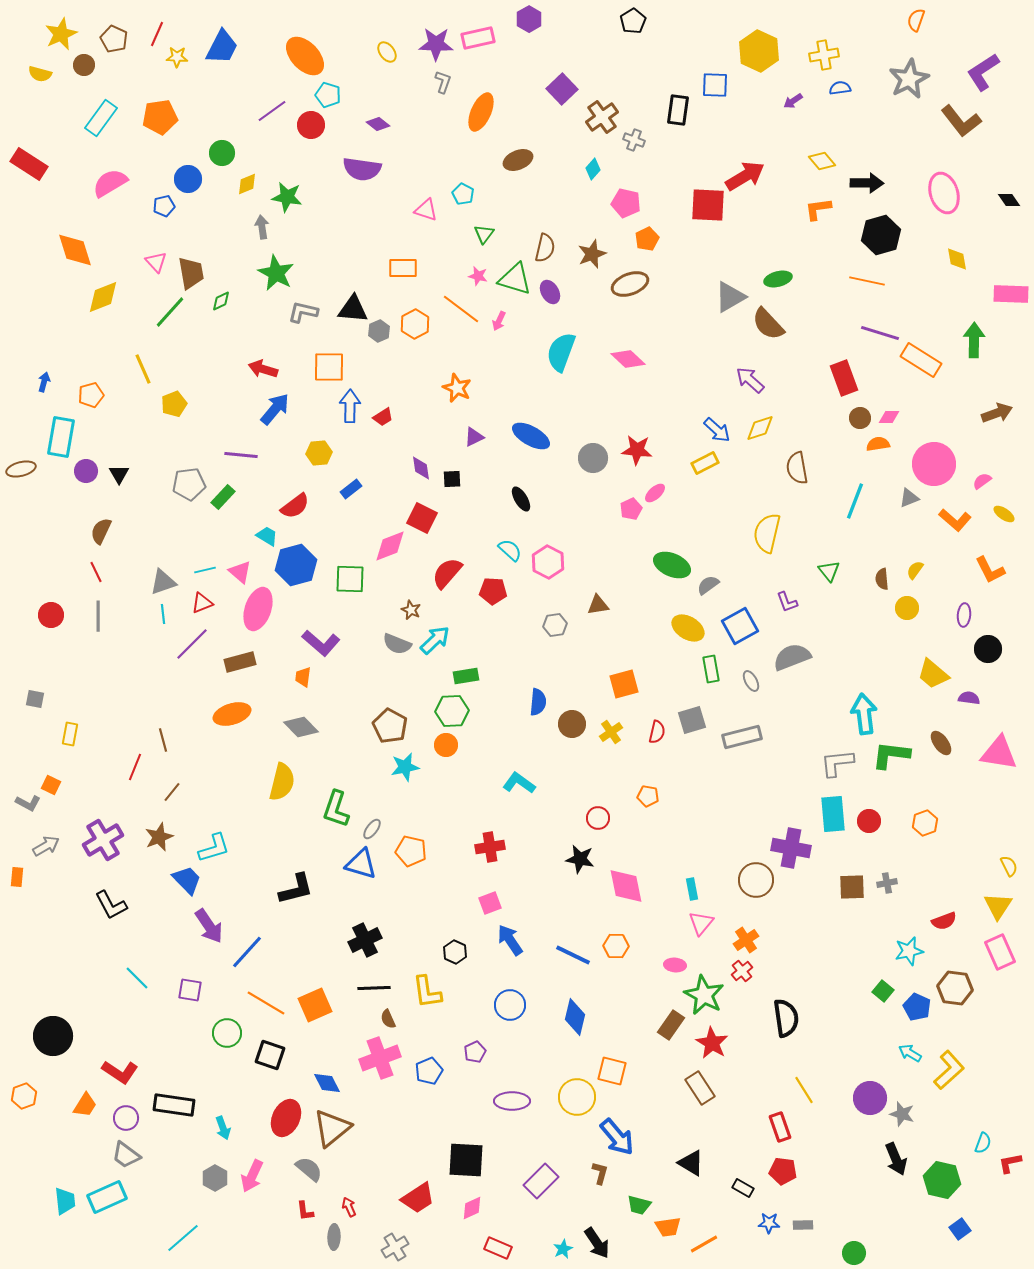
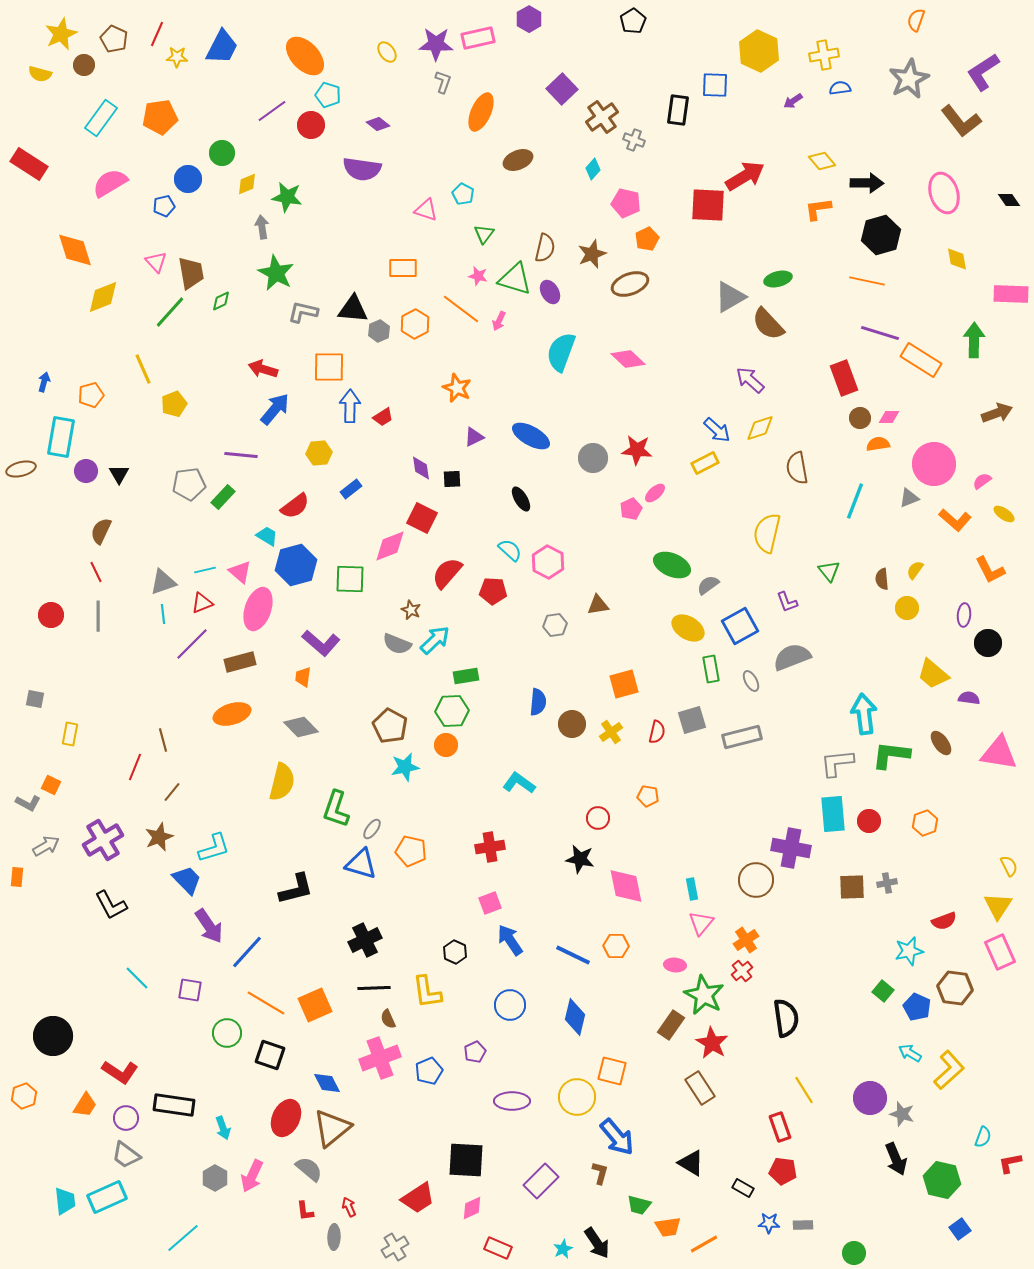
black circle at (988, 649): moved 6 px up
cyan semicircle at (983, 1143): moved 6 px up
